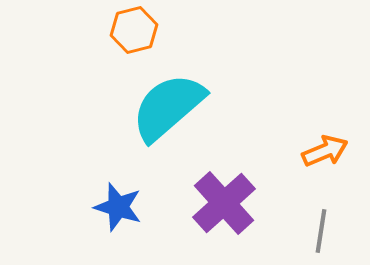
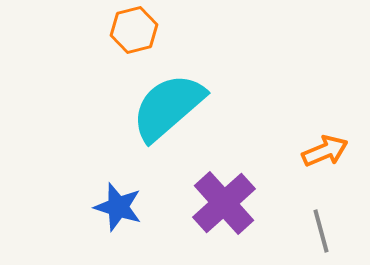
gray line: rotated 24 degrees counterclockwise
